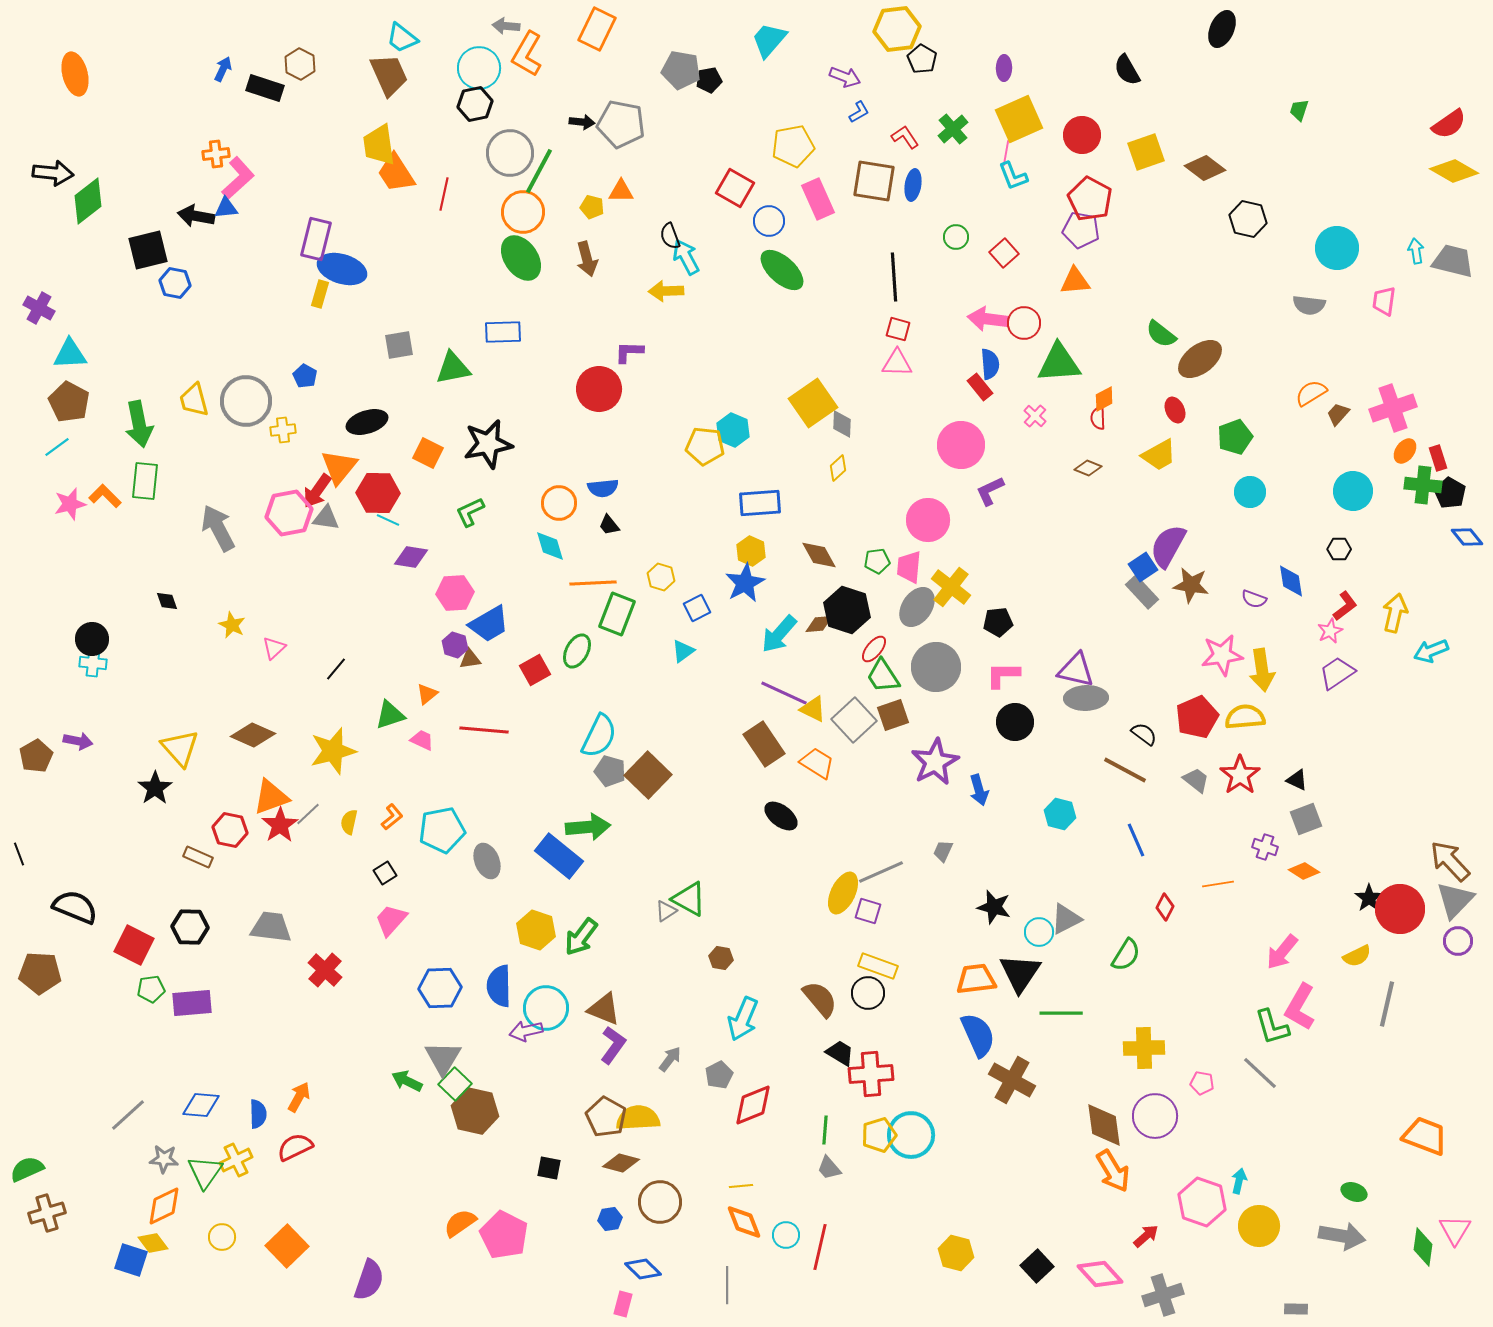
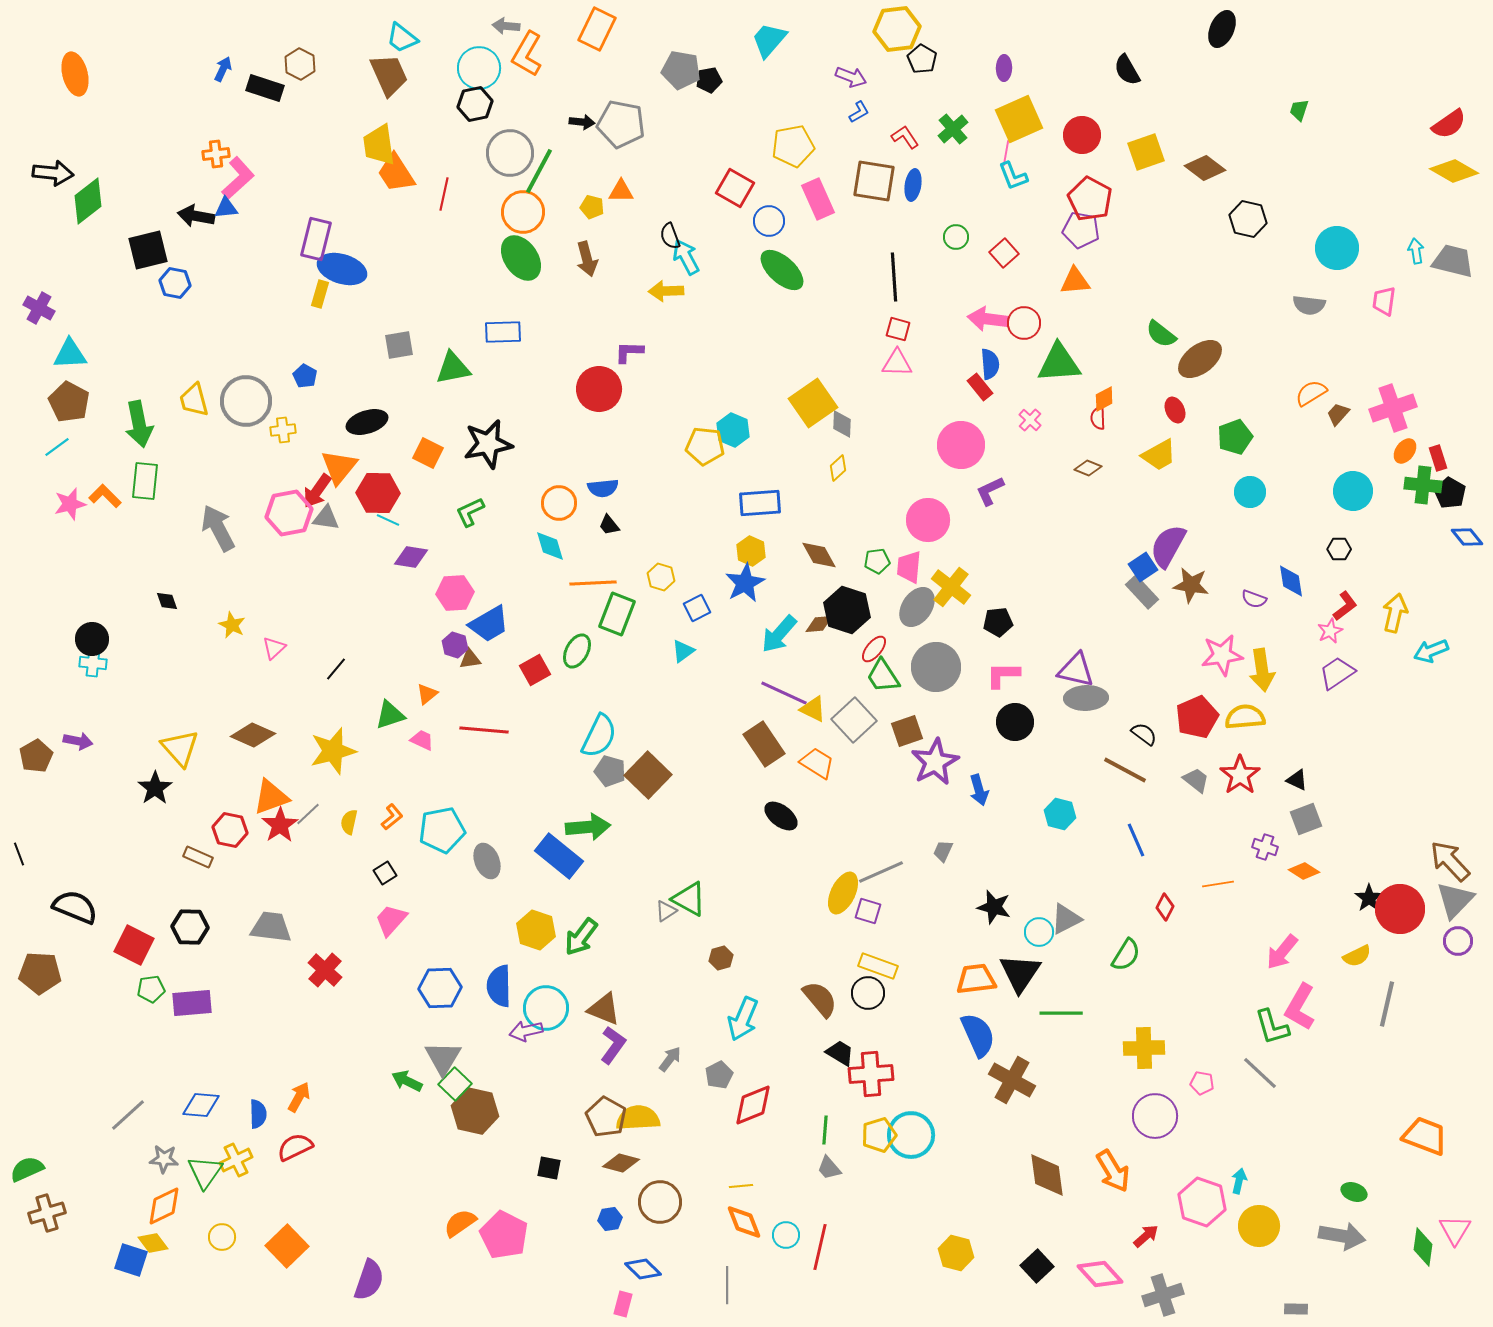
purple arrow at (845, 77): moved 6 px right
pink cross at (1035, 416): moved 5 px left, 4 px down
brown square at (893, 715): moved 14 px right, 16 px down
brown hexagon at (721, 958): rotated 25 degrees counterclockwise
brown diamond at (1104, 1125): moved 57 px left, 50 px down
